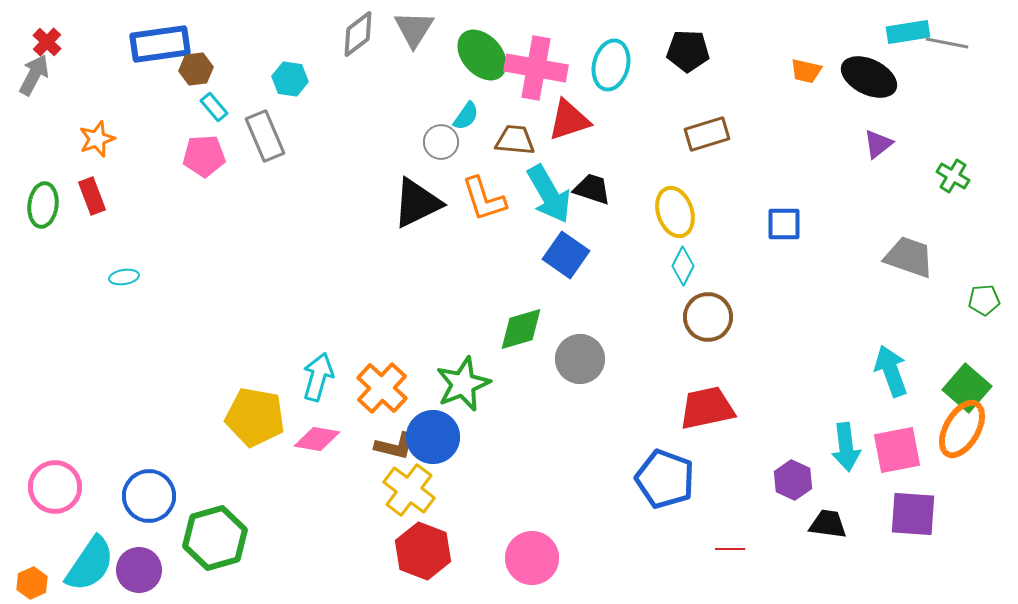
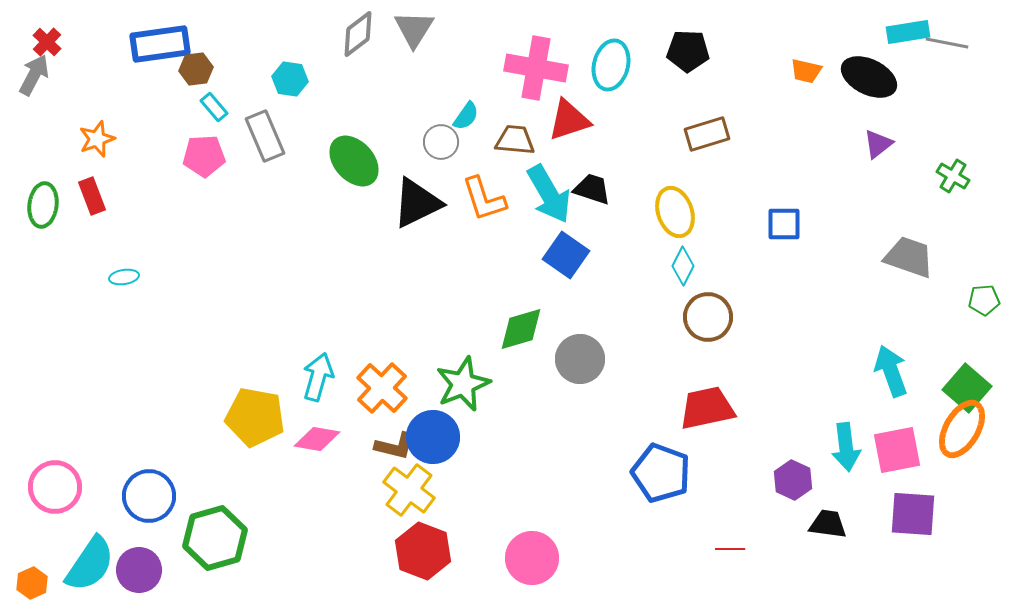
green ellipse at (482, 55): moved 128 px left, 106 px down
blue pentagon at (665, 479): moved 4 px left, 6 px up
